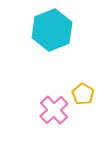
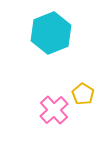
cyan hexagon: moved 1 px left, 3 px down
